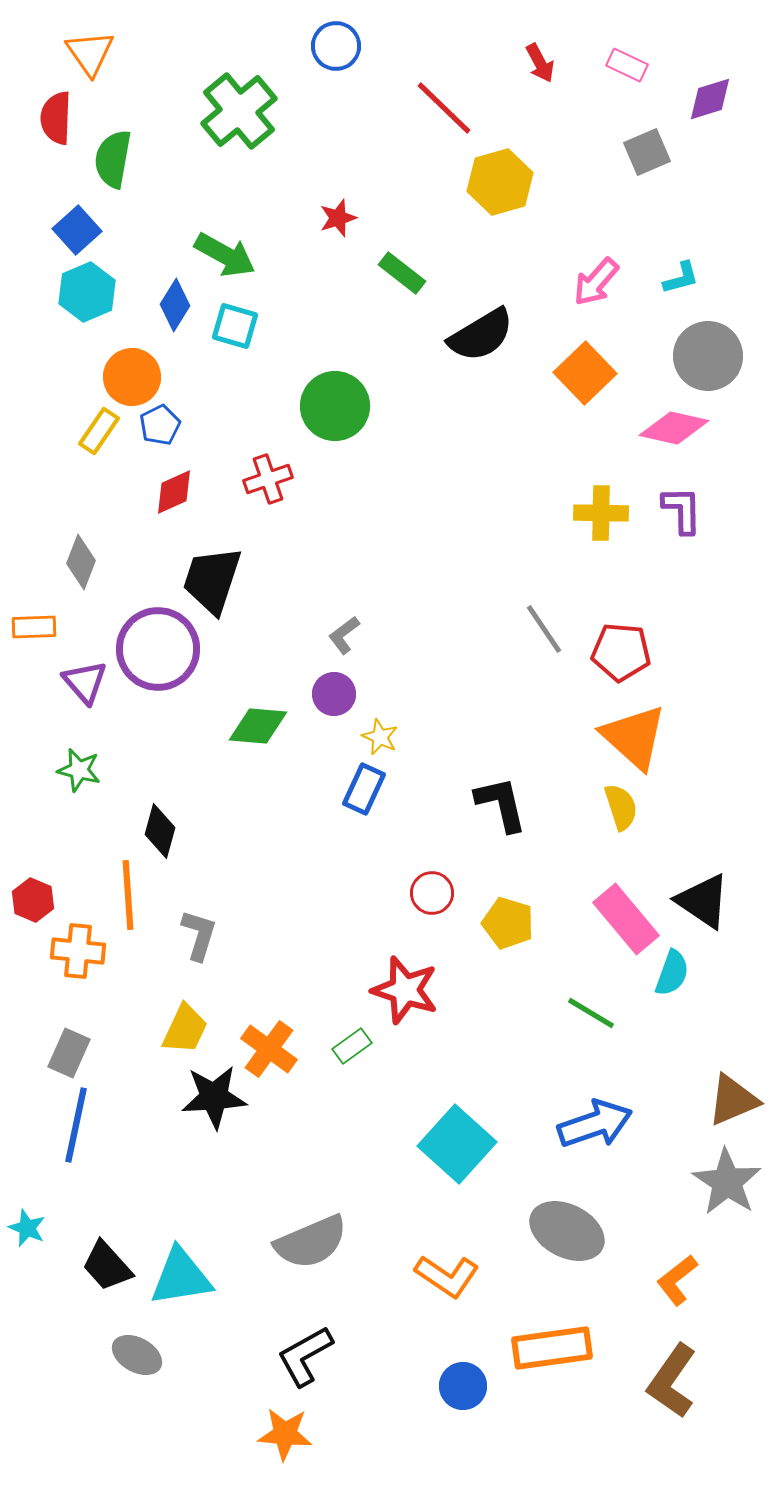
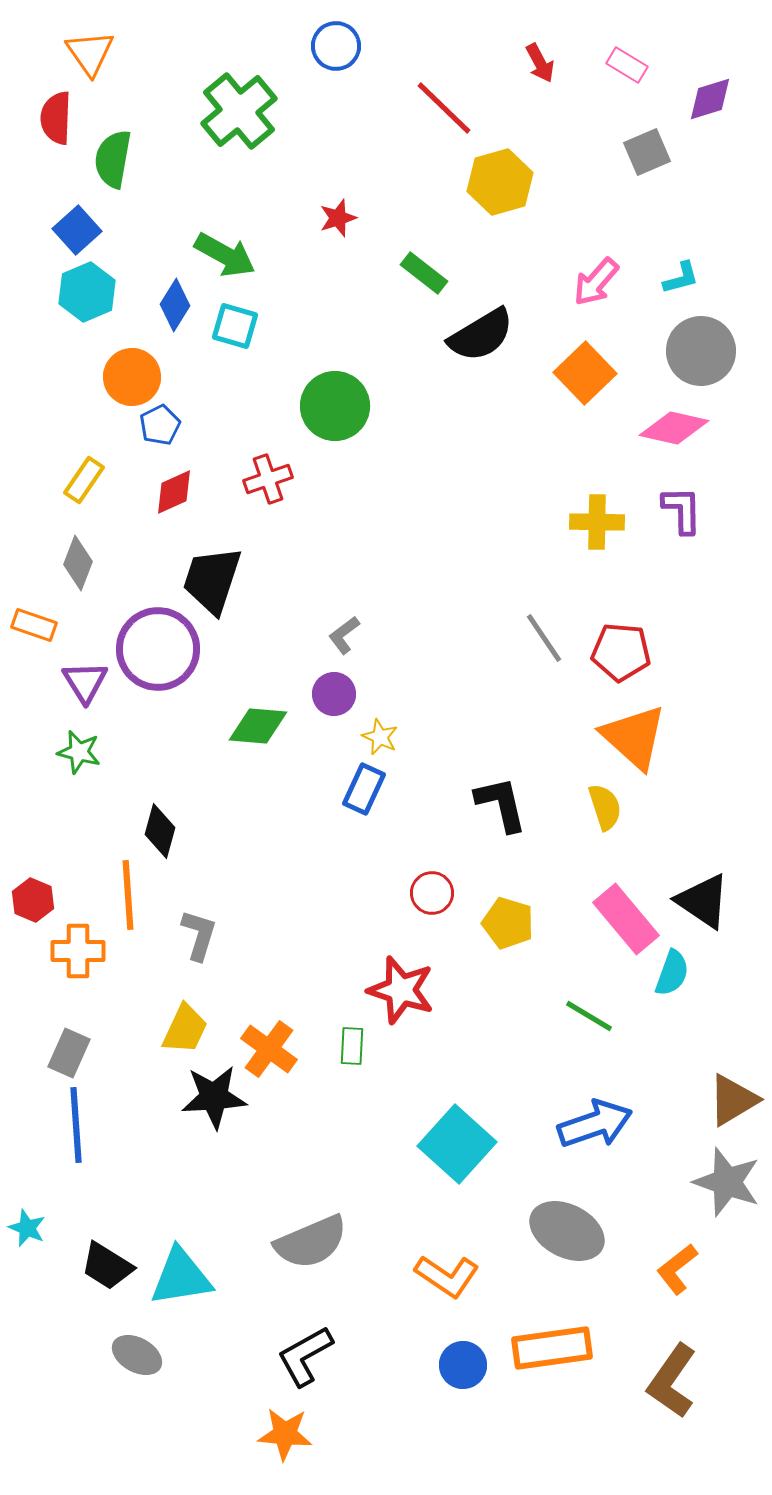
pink rectangle at (627, 65): rotated 6 degrees clockwise
green rectangle at (402, 273): moved 22 px right
gray circle at (708, 356): moved 7 px left, 5 px up
yellow rectangle at (99, 431): moved 15 px left, 49 px down
yellow cross at (601, 513): moved 4 px left, 9 px down
gray diamond at (81, 562): moved 3 px left, 1 px down
orange rectangle at (34, 627): moved 2 px up; rotated 21 degrees clockwise
gray line at (544, 629): moved 9 px down
purple triangle at (85, 682): rotated 9 degrees clockwise
green star at (79, 770): moved 18 px up
yellow semicircle at (621, 807): moved 16 px left
orange cross at (78, 951): rotated 6 degrees counterclockwise
red star at (405, 990): moved 4 px left
green line at (591, 1013): moved 2 px left, 3 px down
green rectangle at (352, 1046): rotated 51 degrees counterclockwise
brown triangle at (733, 1100): rotated 8 degrees counterclockwise
blue line at (76, 1125): rotated 16 degrees counterclockwise
gray star at (727, 1182): rotated 14 degrees counterclockwise
black trapezoid at (107, 1266): rotated 16 degrees counterclockwise
orange L-shape at (677, 1280): moved 11 px up
blue circle at (463, 1386): moved 21 px up
